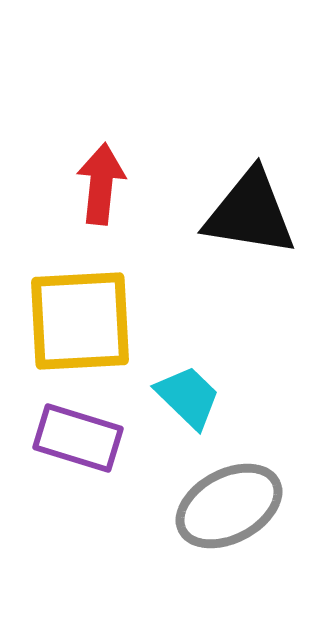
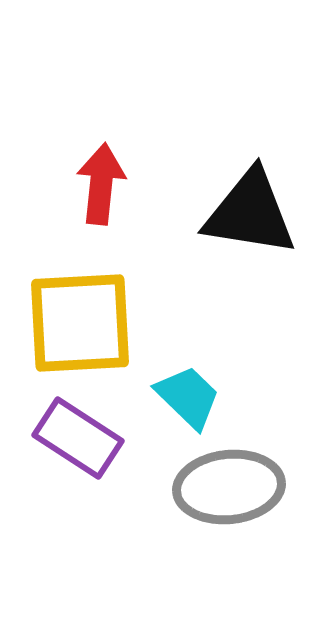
yellow square: moved 2 px down
purple rectangle: rotated 16 degrees clockwise
gray ellipse: moved 19 px up; rotated 22 degrees clockwise
